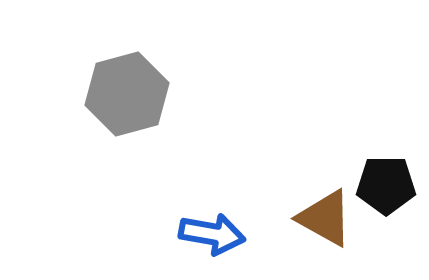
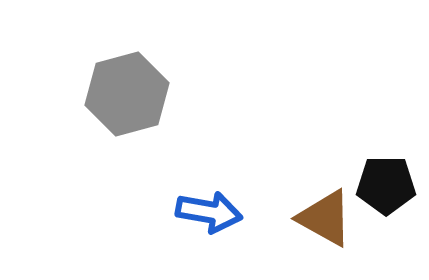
blue arrow: moved 3 px left, 22 px up
